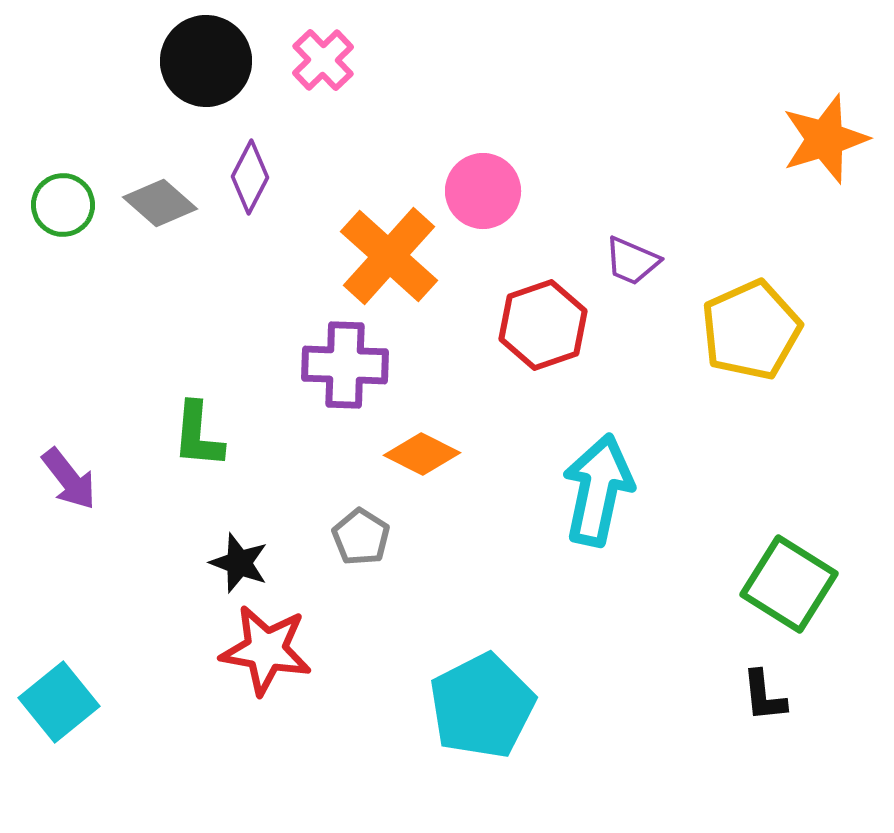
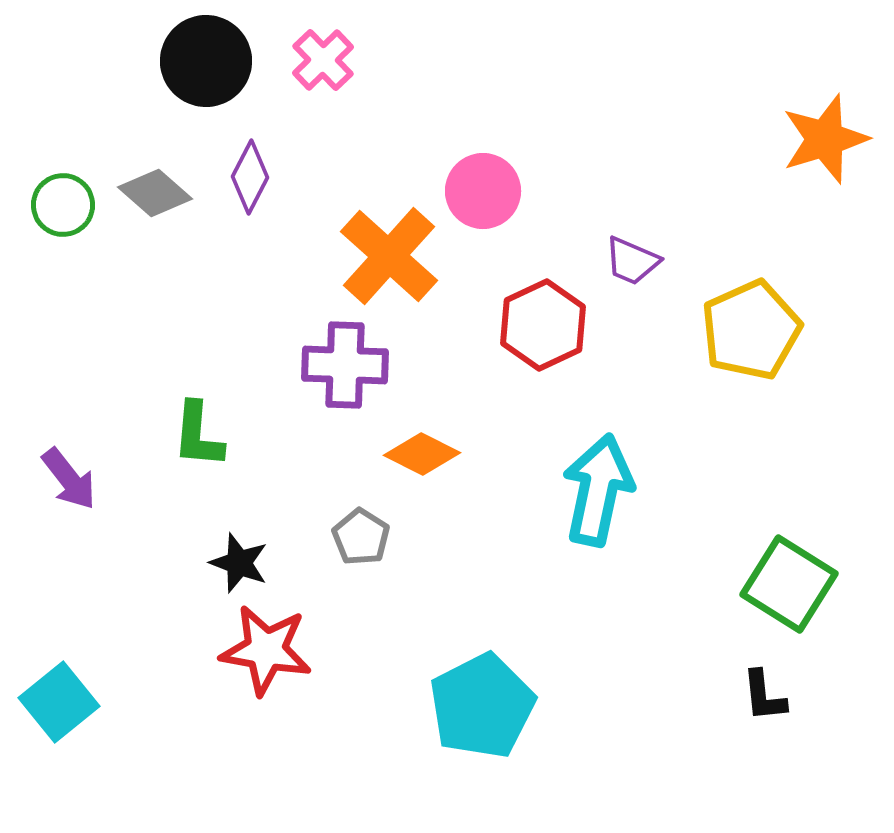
gray diamond: moved 5 px left, 10 px up
red hexagon: rotated 6 degrees counterclockwise
